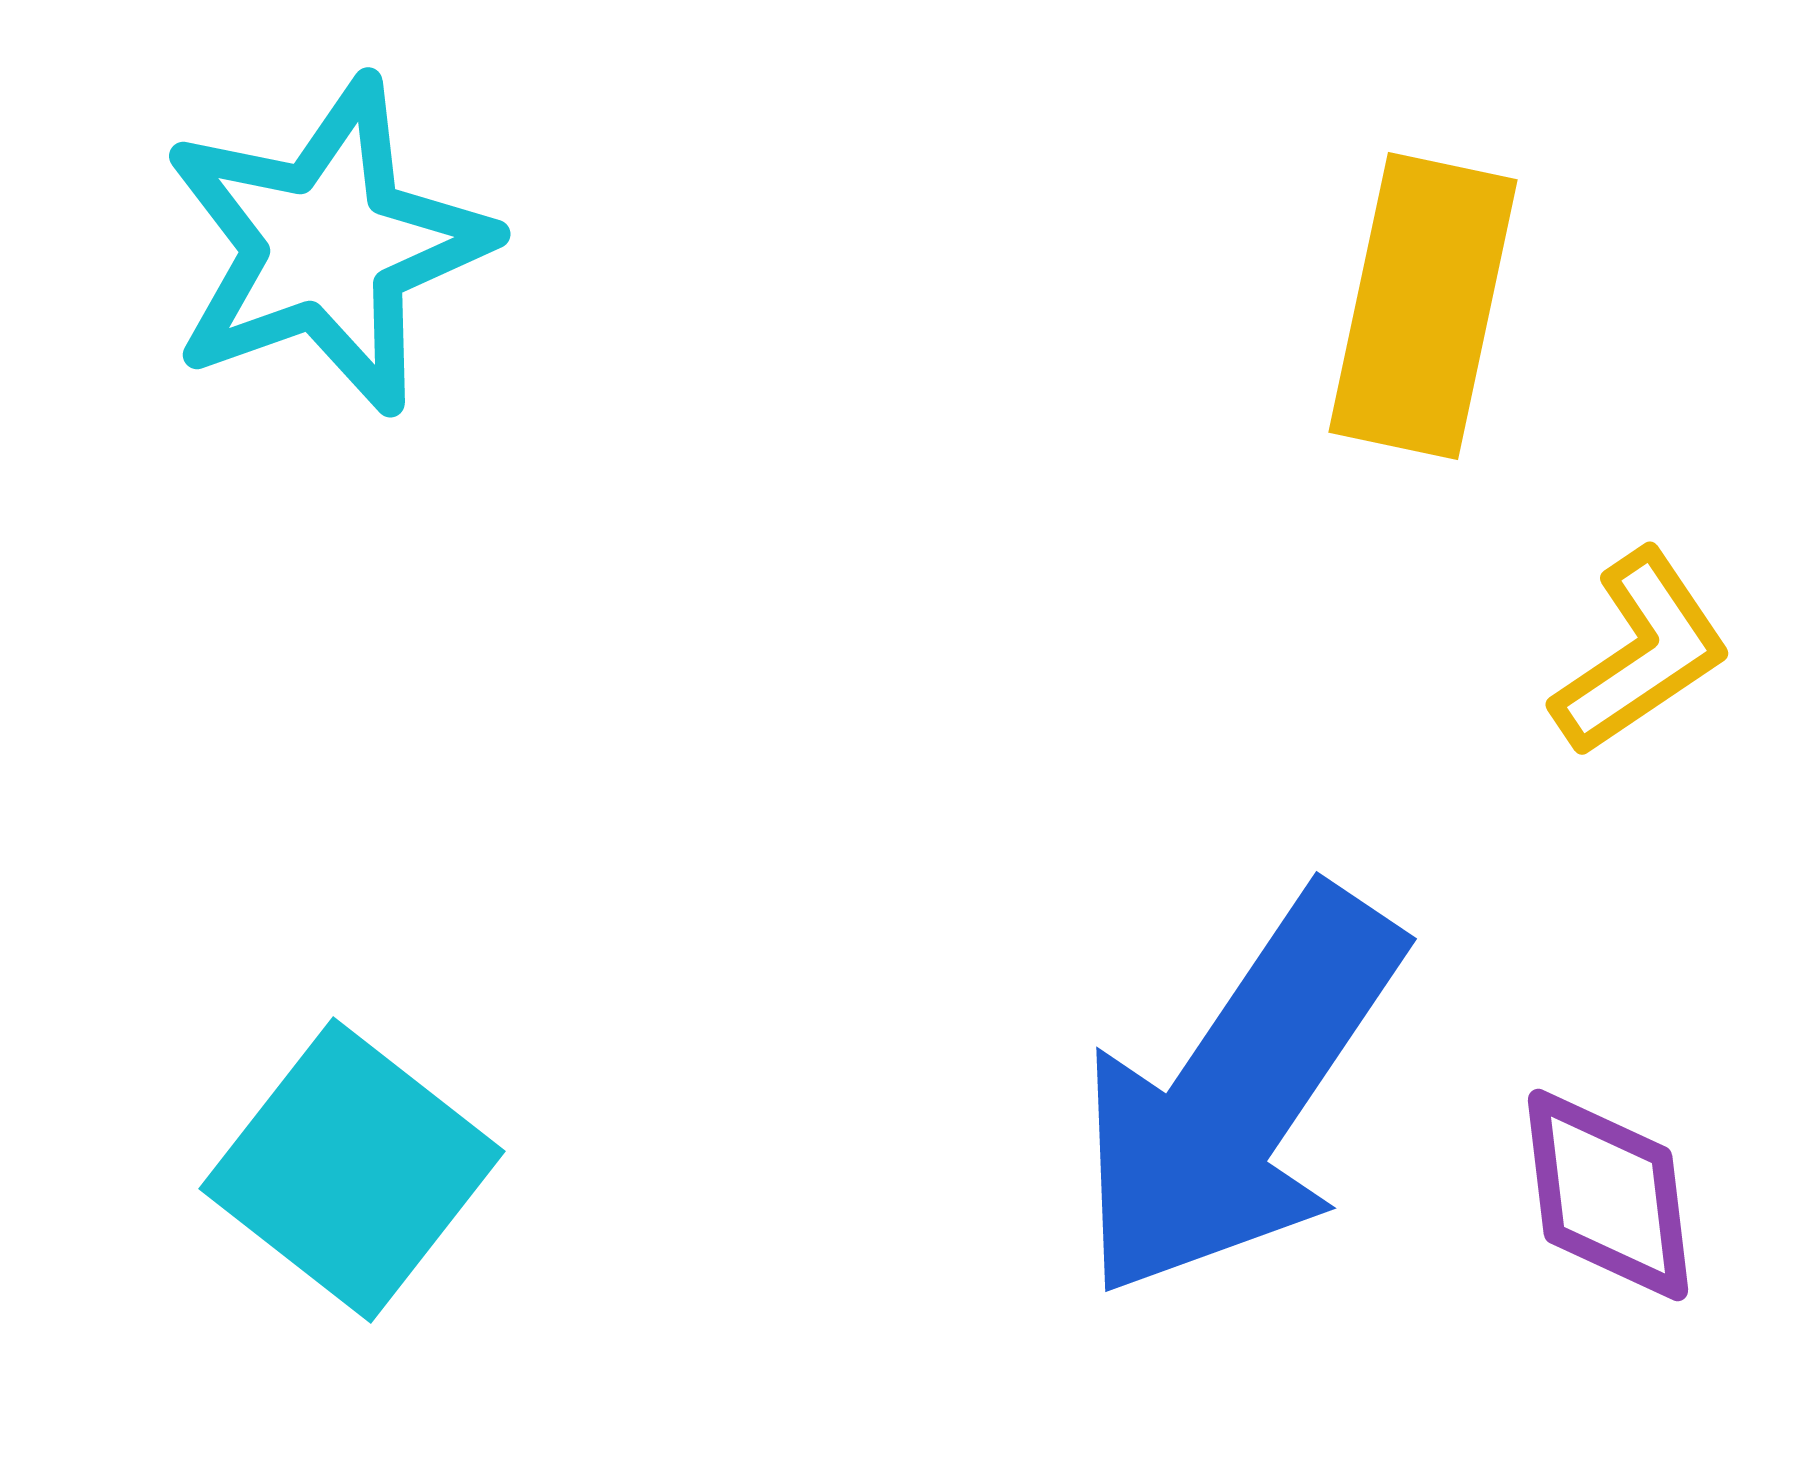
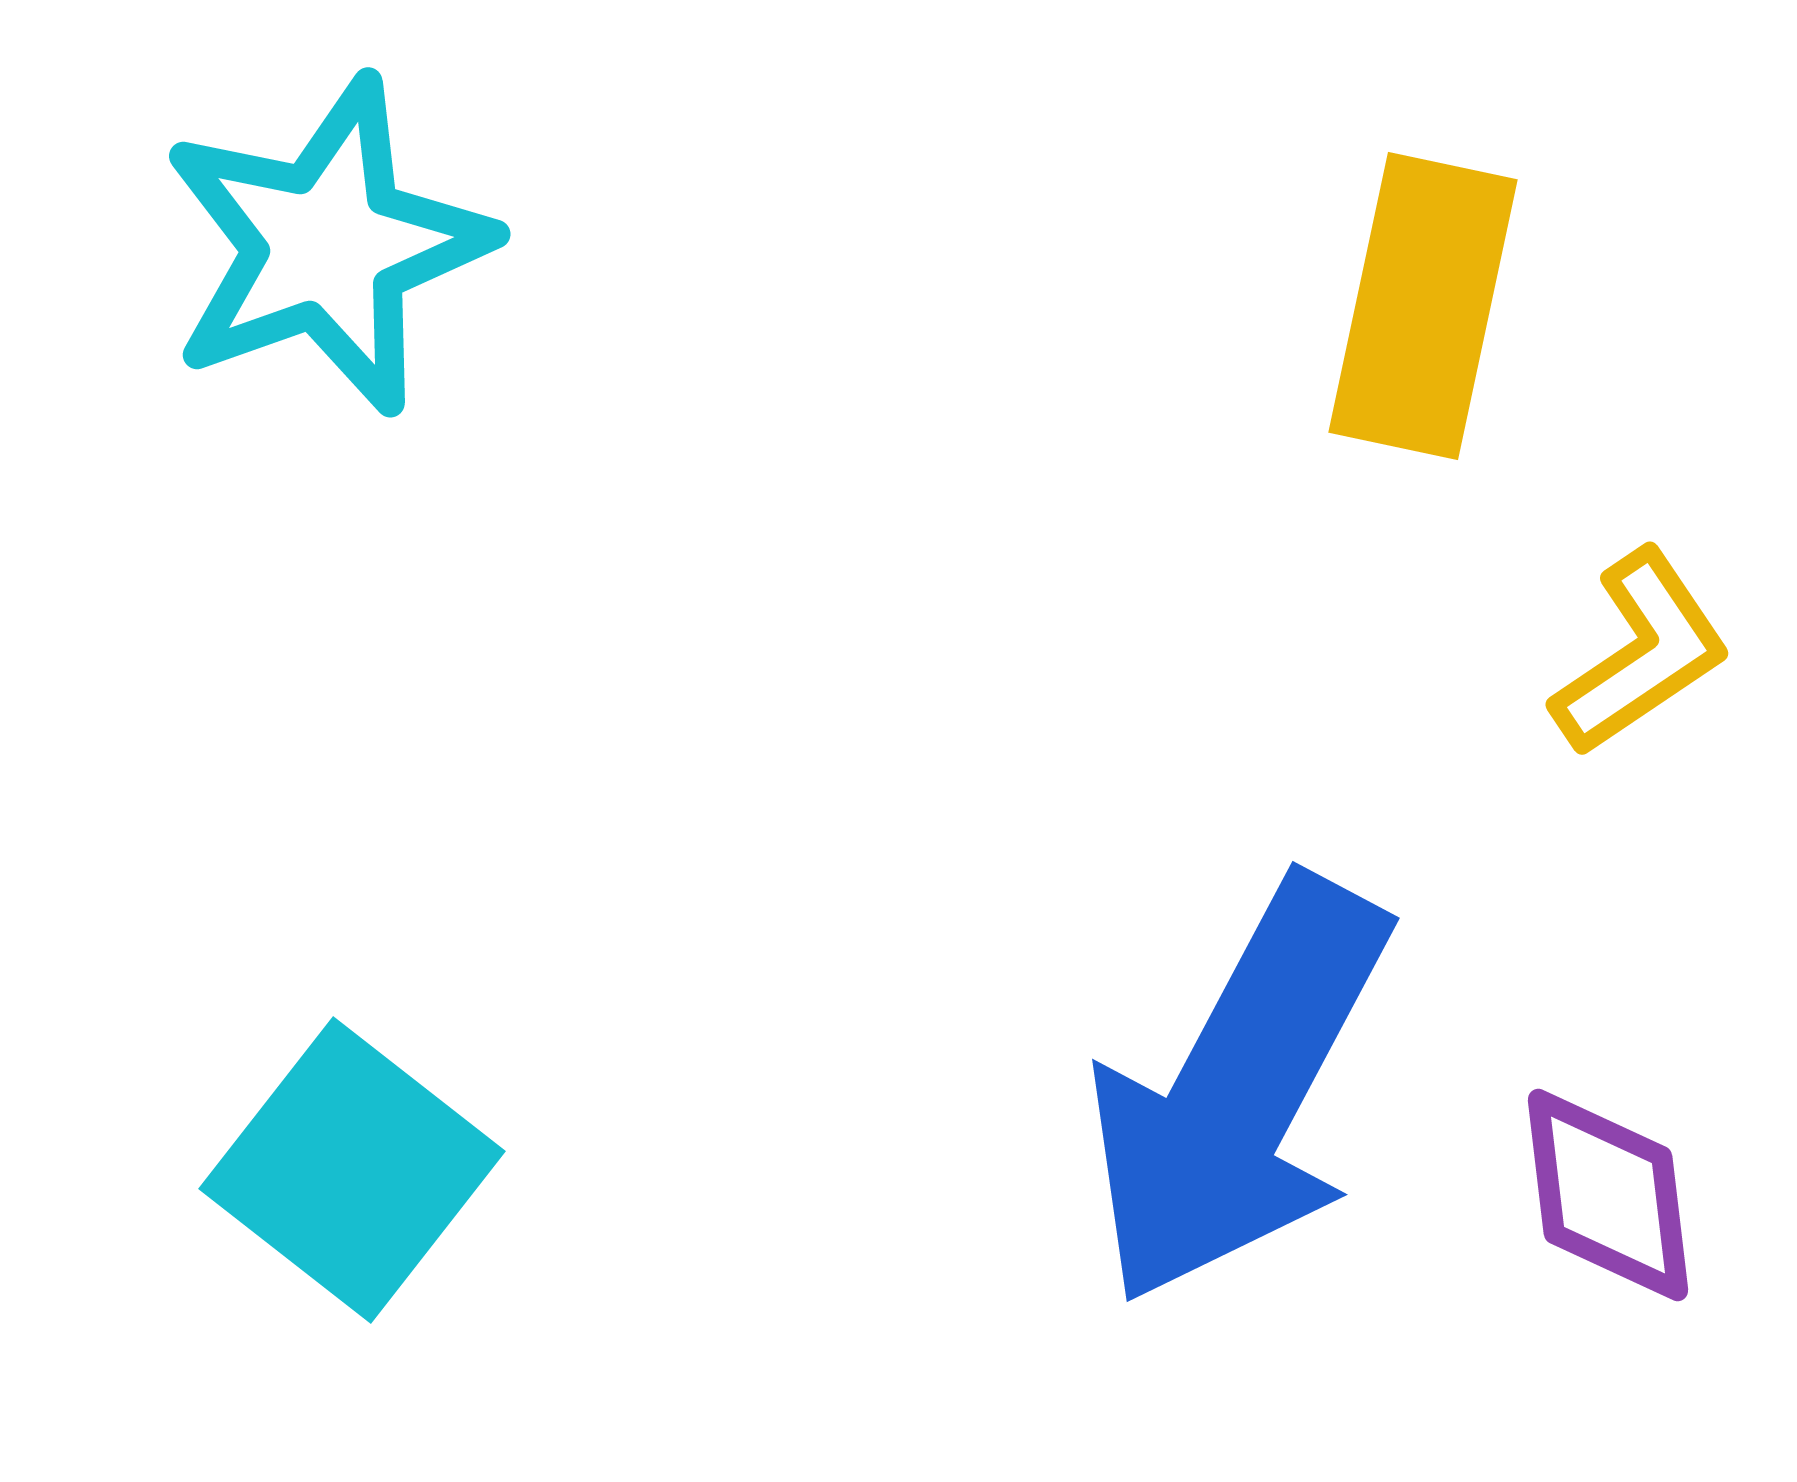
blue arrow: moved 3 px up; rotated 6 degrees counterclockwise
